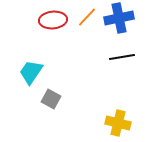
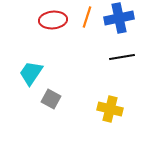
orange line: rotated 25 degrees counterclockwise
cyan trapezoid: moved 1 px down
yellow cross: moved 8 px left, 14 px up
